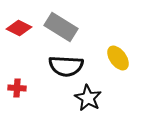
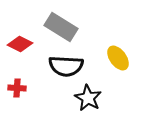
red diamond: moved 1 px right, 16 px down
